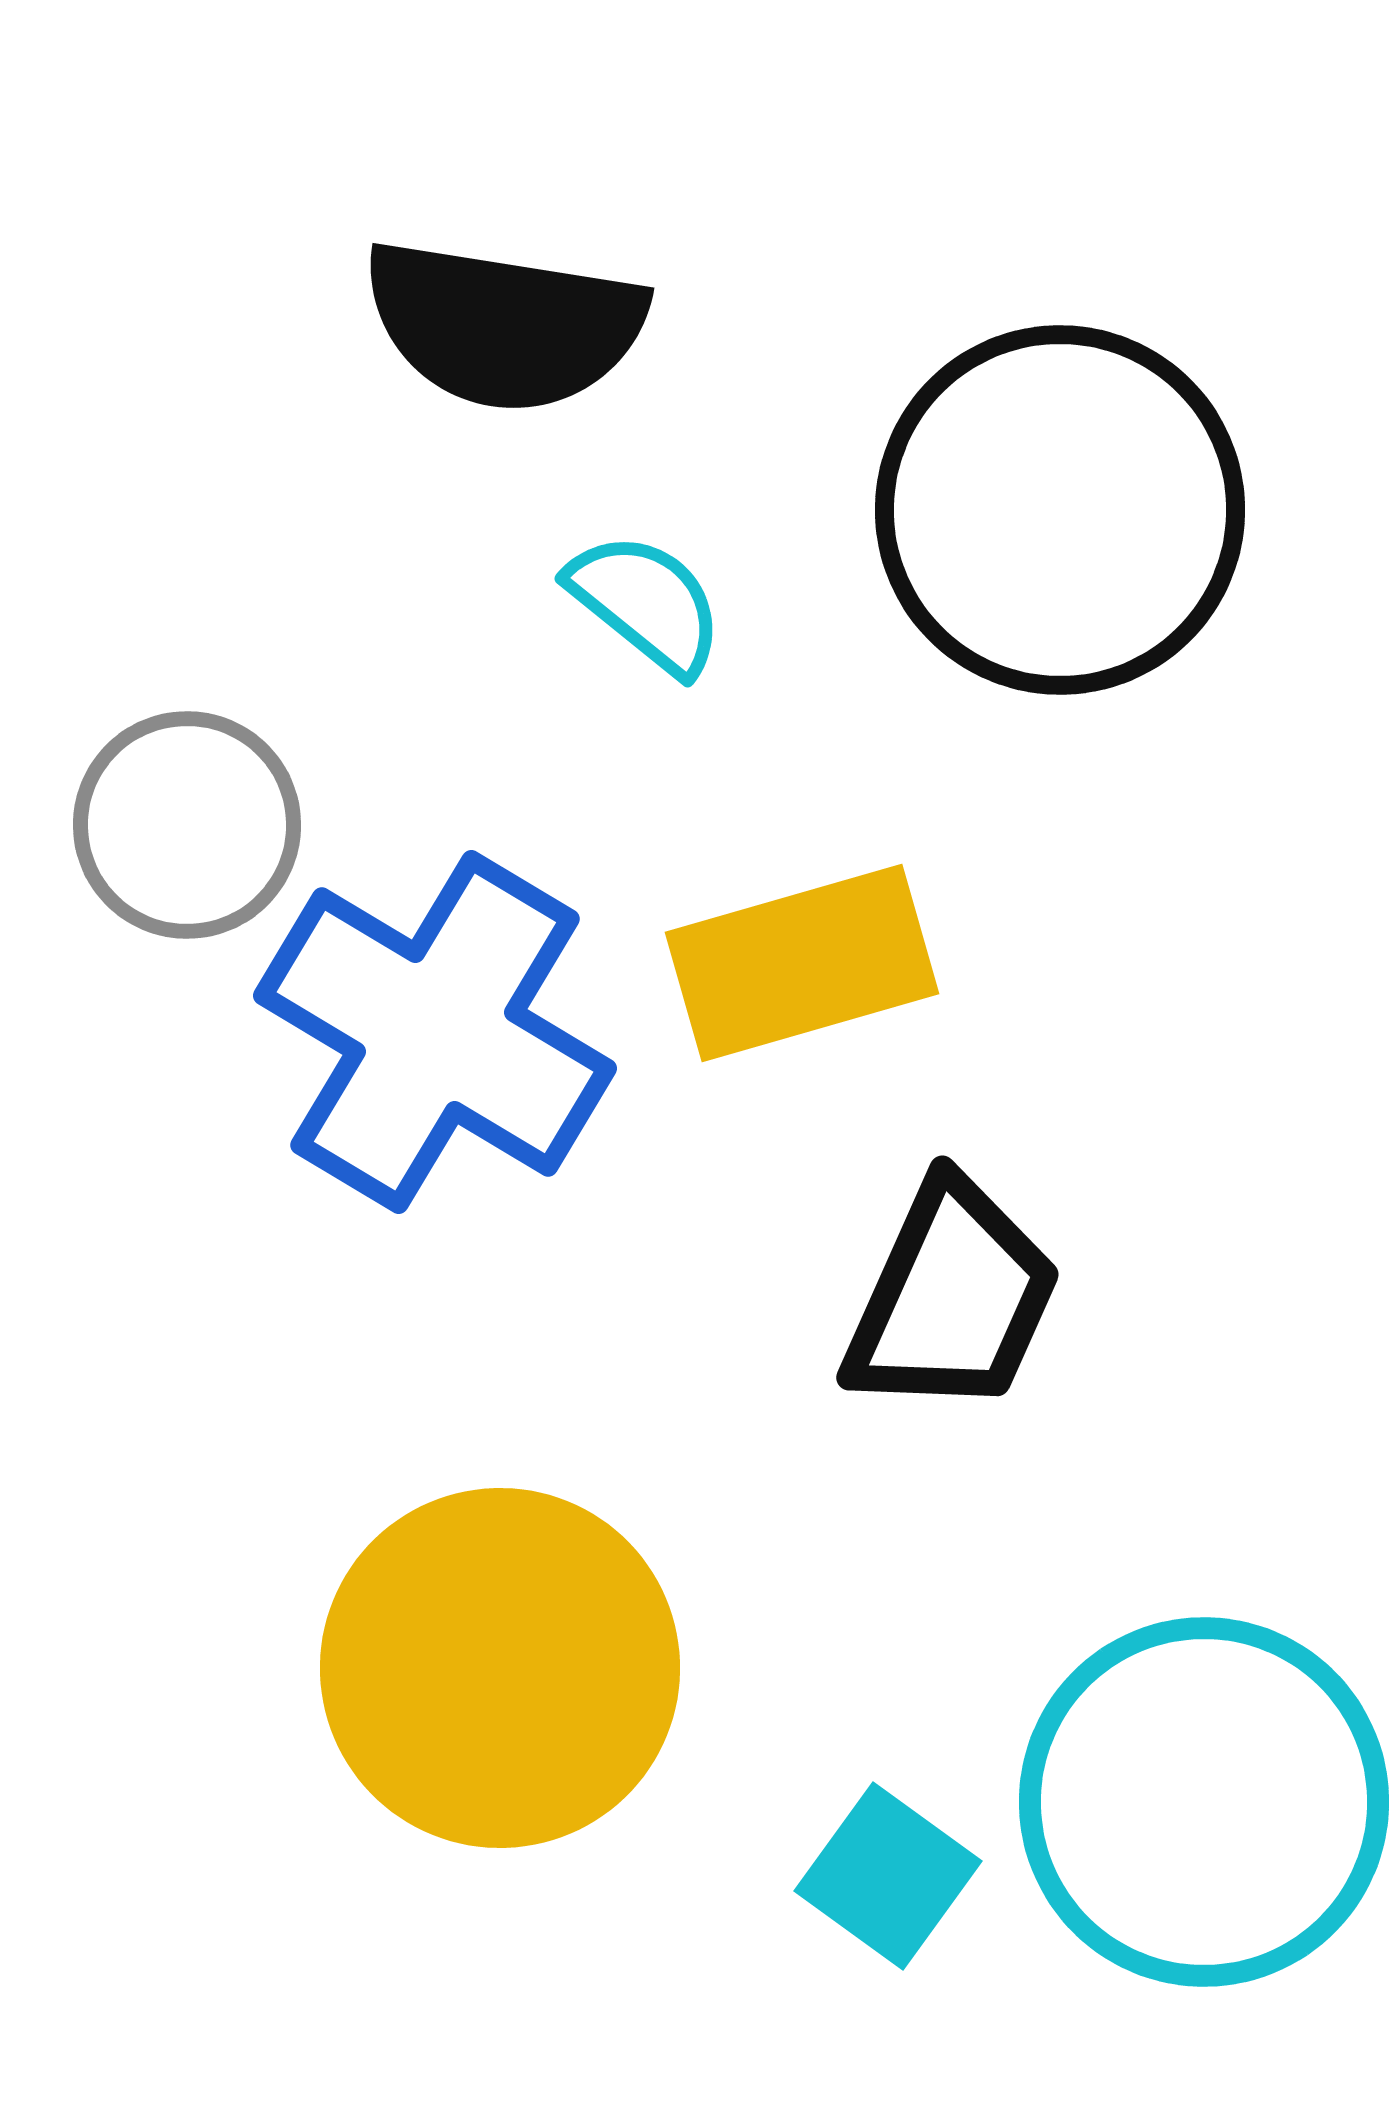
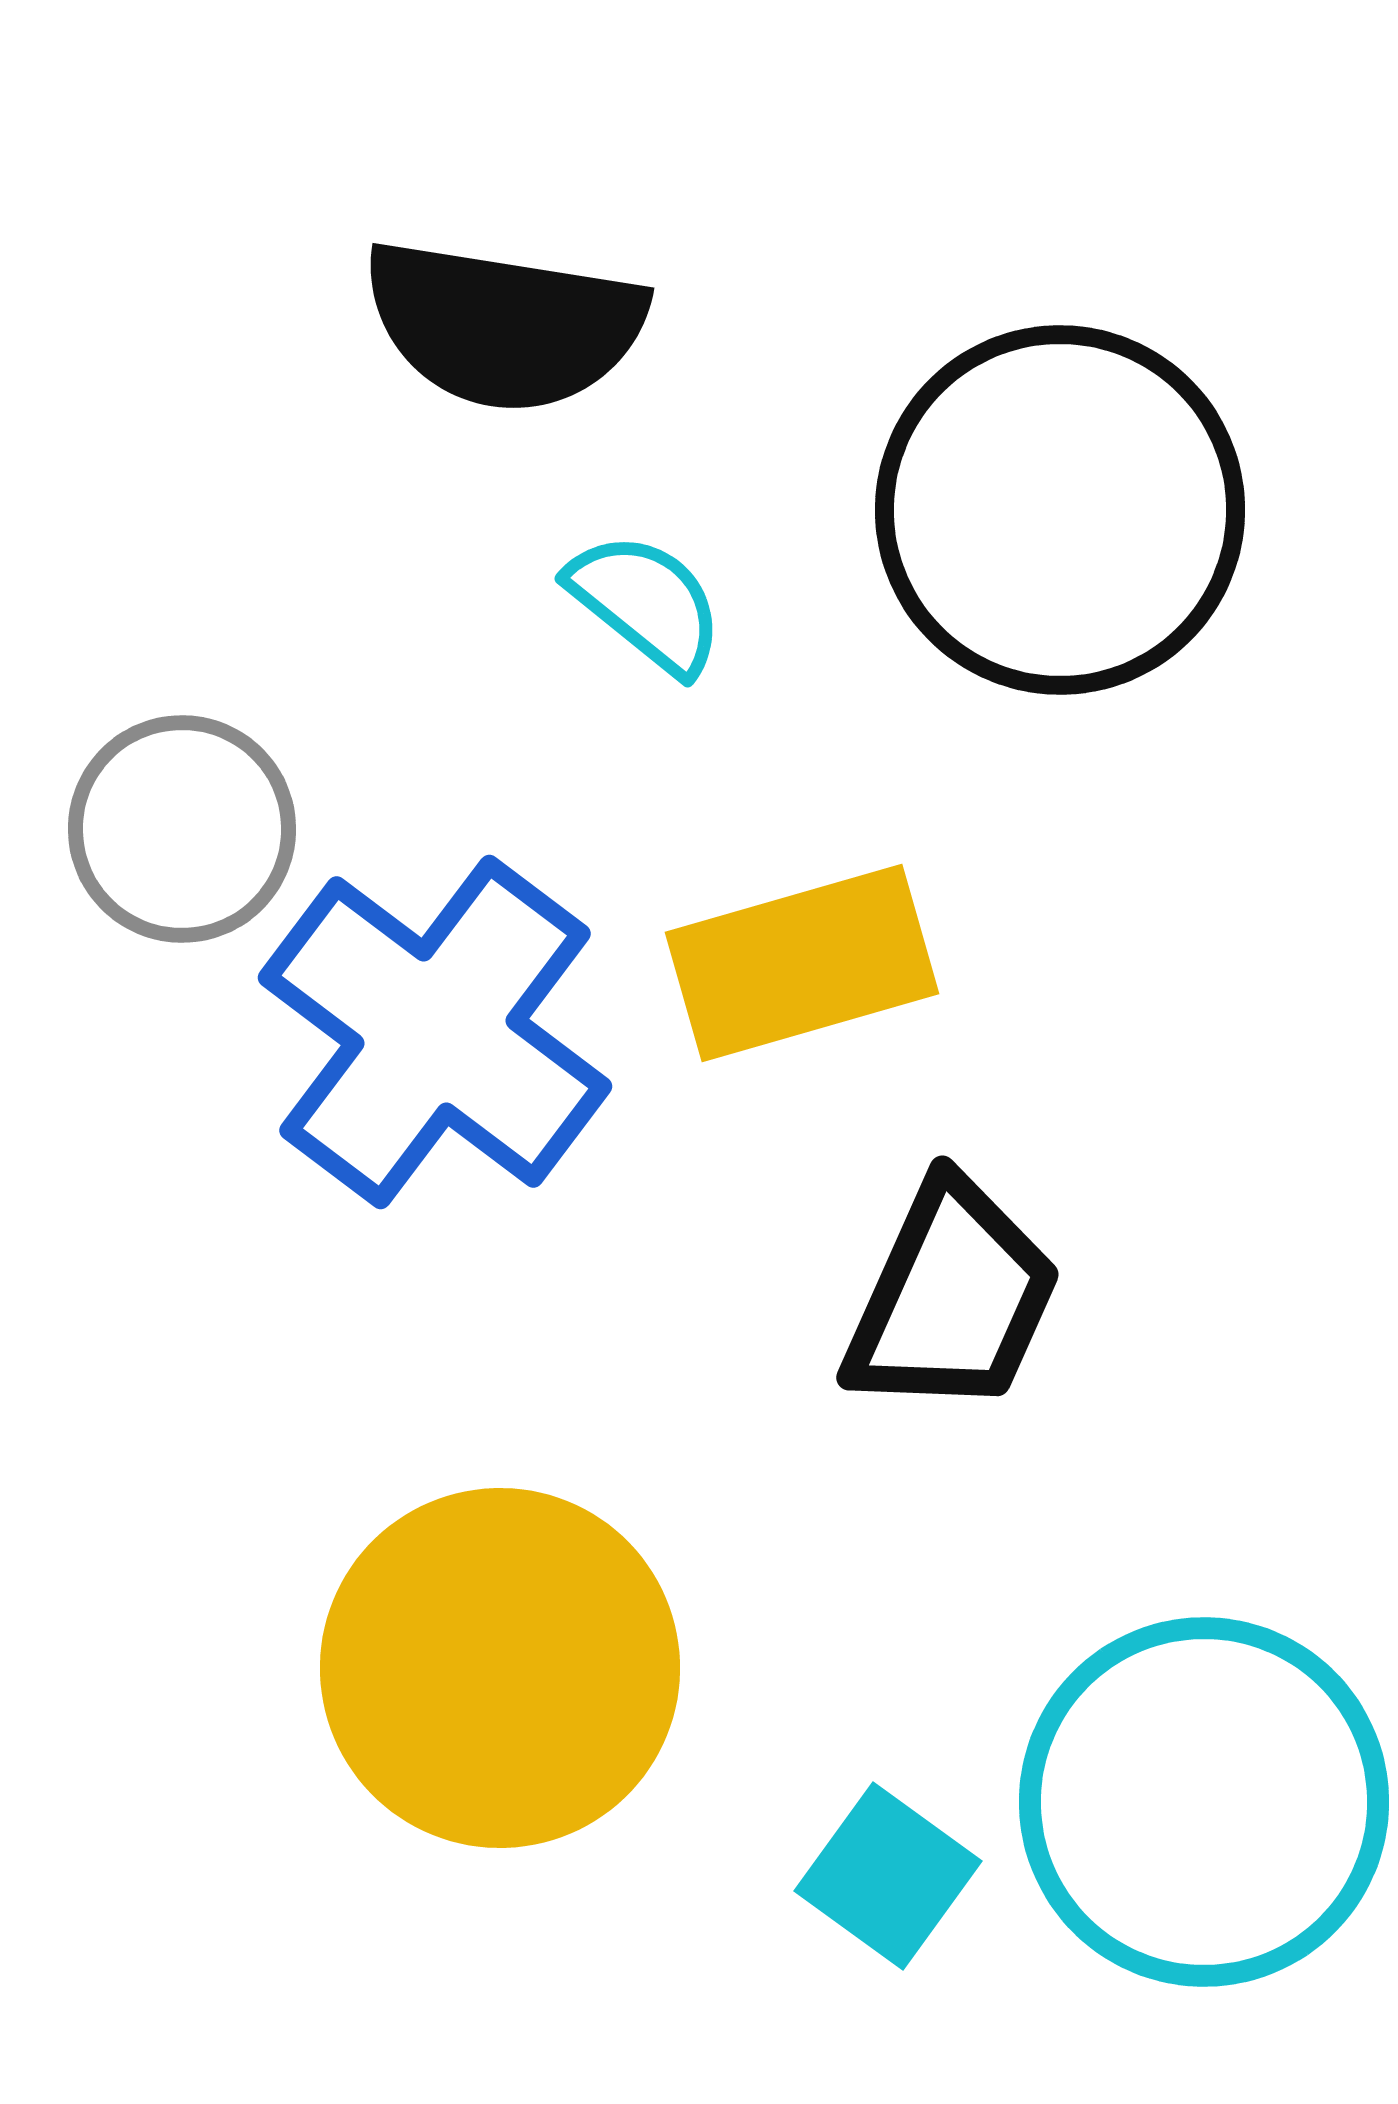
gray circle: moved 5 px left, 4 px down
blue cross: rotated 6 degrees clockwise
